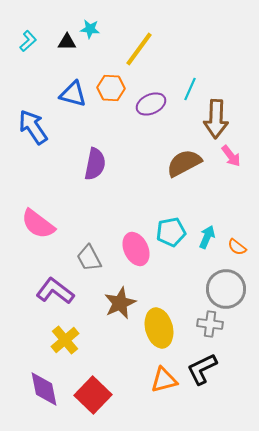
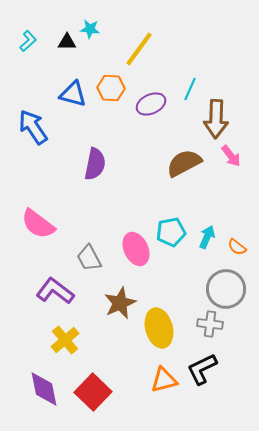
red square: moved 3 px up
